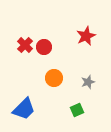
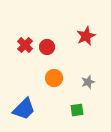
red circle: moved 3 px right
green square: rotated 16 degrees clockwise
